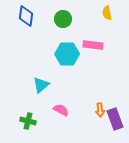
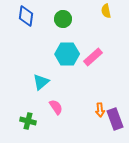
yellow semicircle: moved 1 px left, 2 px up
pink rectangle: moved 12 px down; rotated 48 degrees counterclockwise
cyan triangle: moved 3 px up
pink semicircle: moved 5 px left, 3 px up; rotated 28 degrees clockwise
